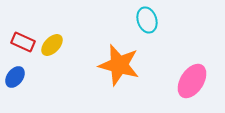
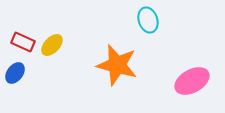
cyan ellipse: moved 1 px right
orange star: moved 2 px left
blue ellipse: moved 4 px up
pink ellipse: rotated 28 degrees clockwise
